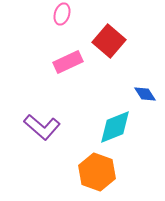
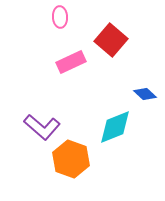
pink ellipse: moved 2 px left, 3 px down; rotated 20 degrees counterclockwise
red square: moved 2 px right, 1 px up
pink rectangle: moved 3 px right
blue diamond: rotated 15 degrees counterclockwise
orange hexagon: moved 26 px left, 13 px up
